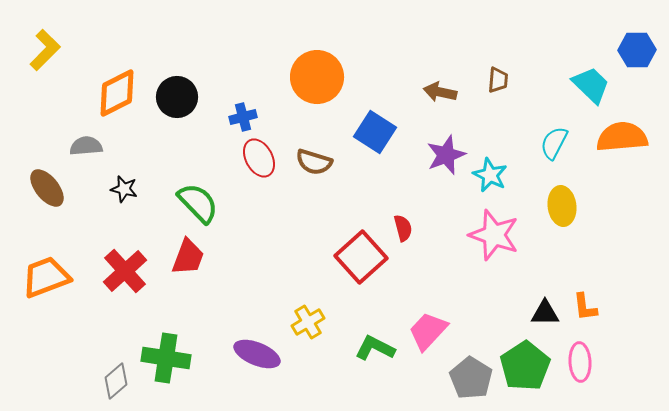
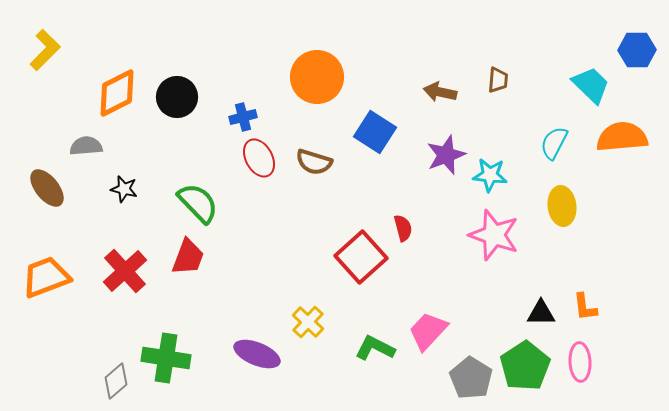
cyan star: rotated 20 degrees counterclockwise
black triangle: moved 4 px left
yellow cross: rotated 16 degrees counterclockwise
